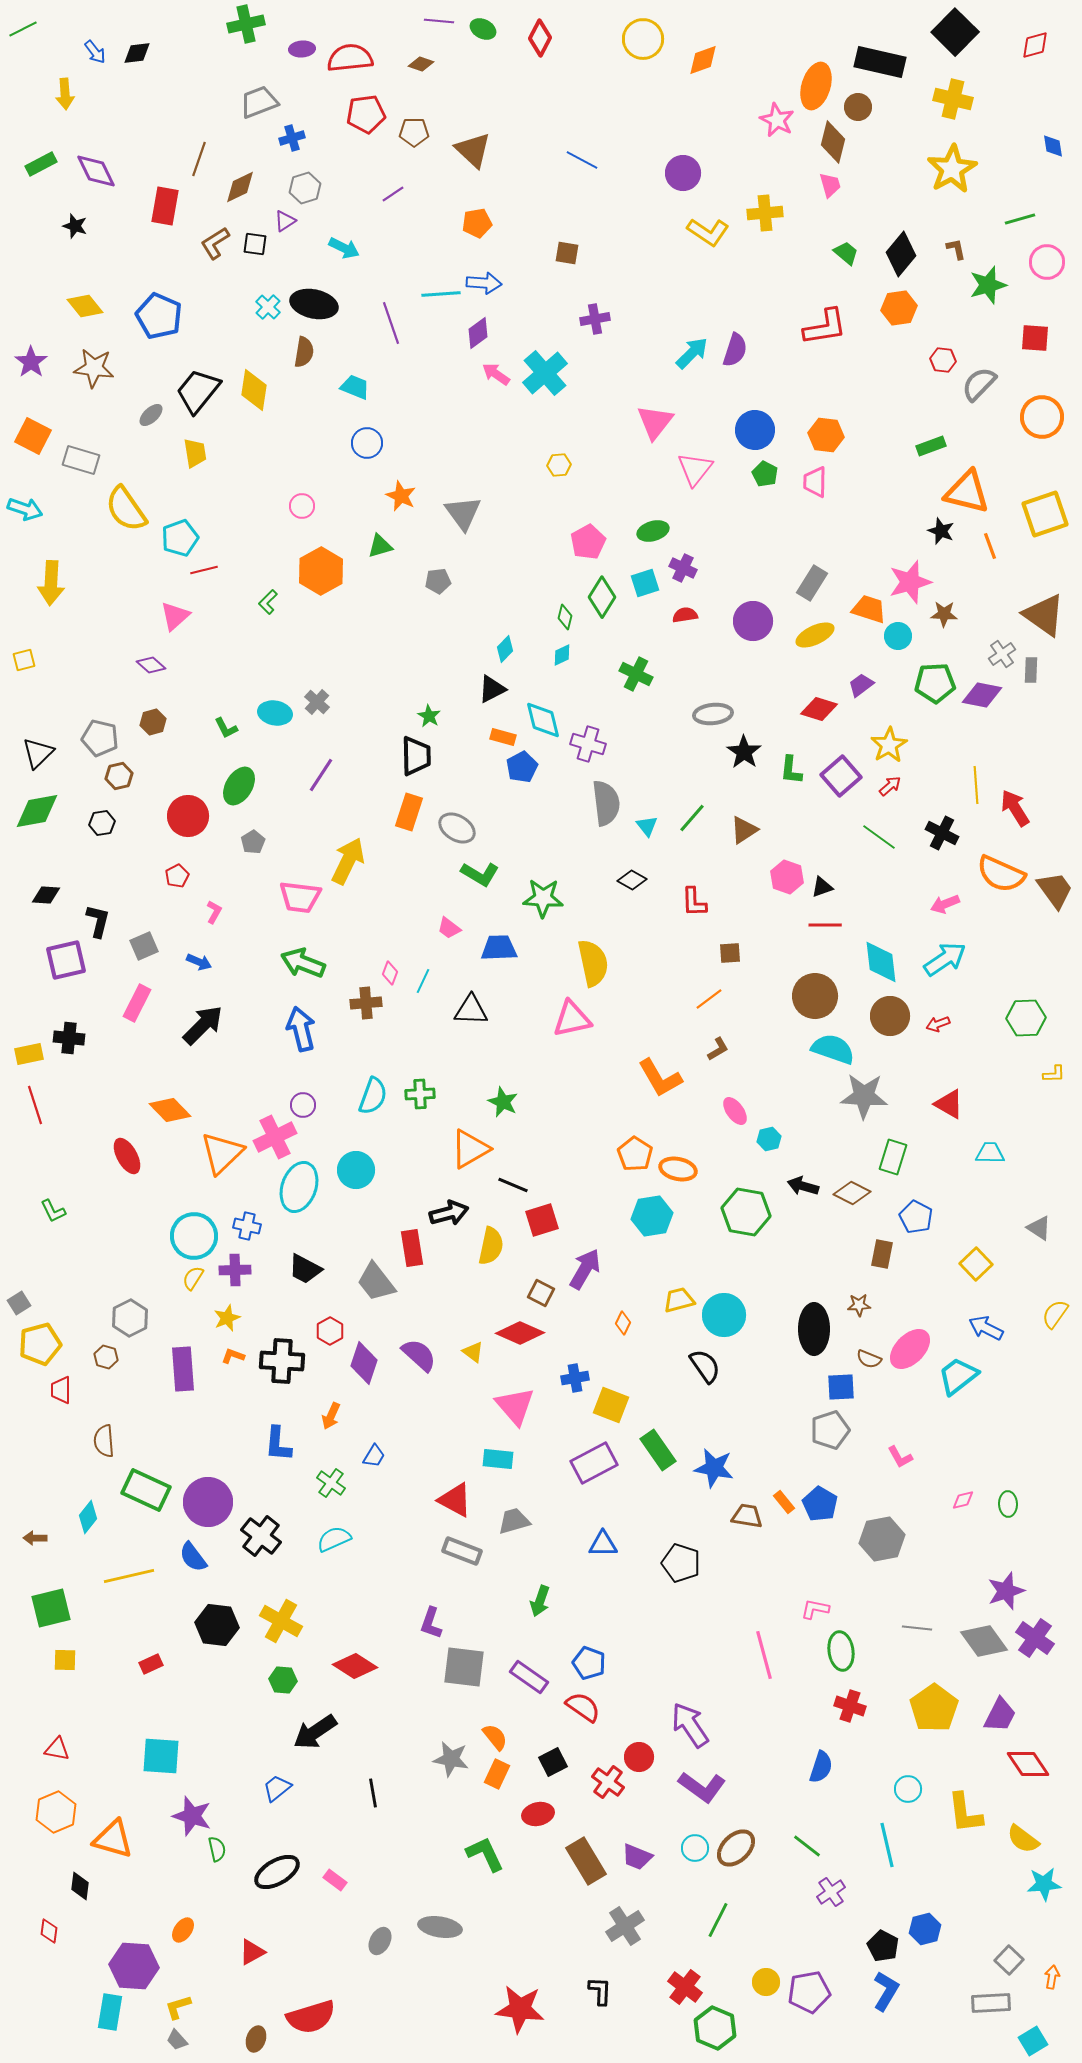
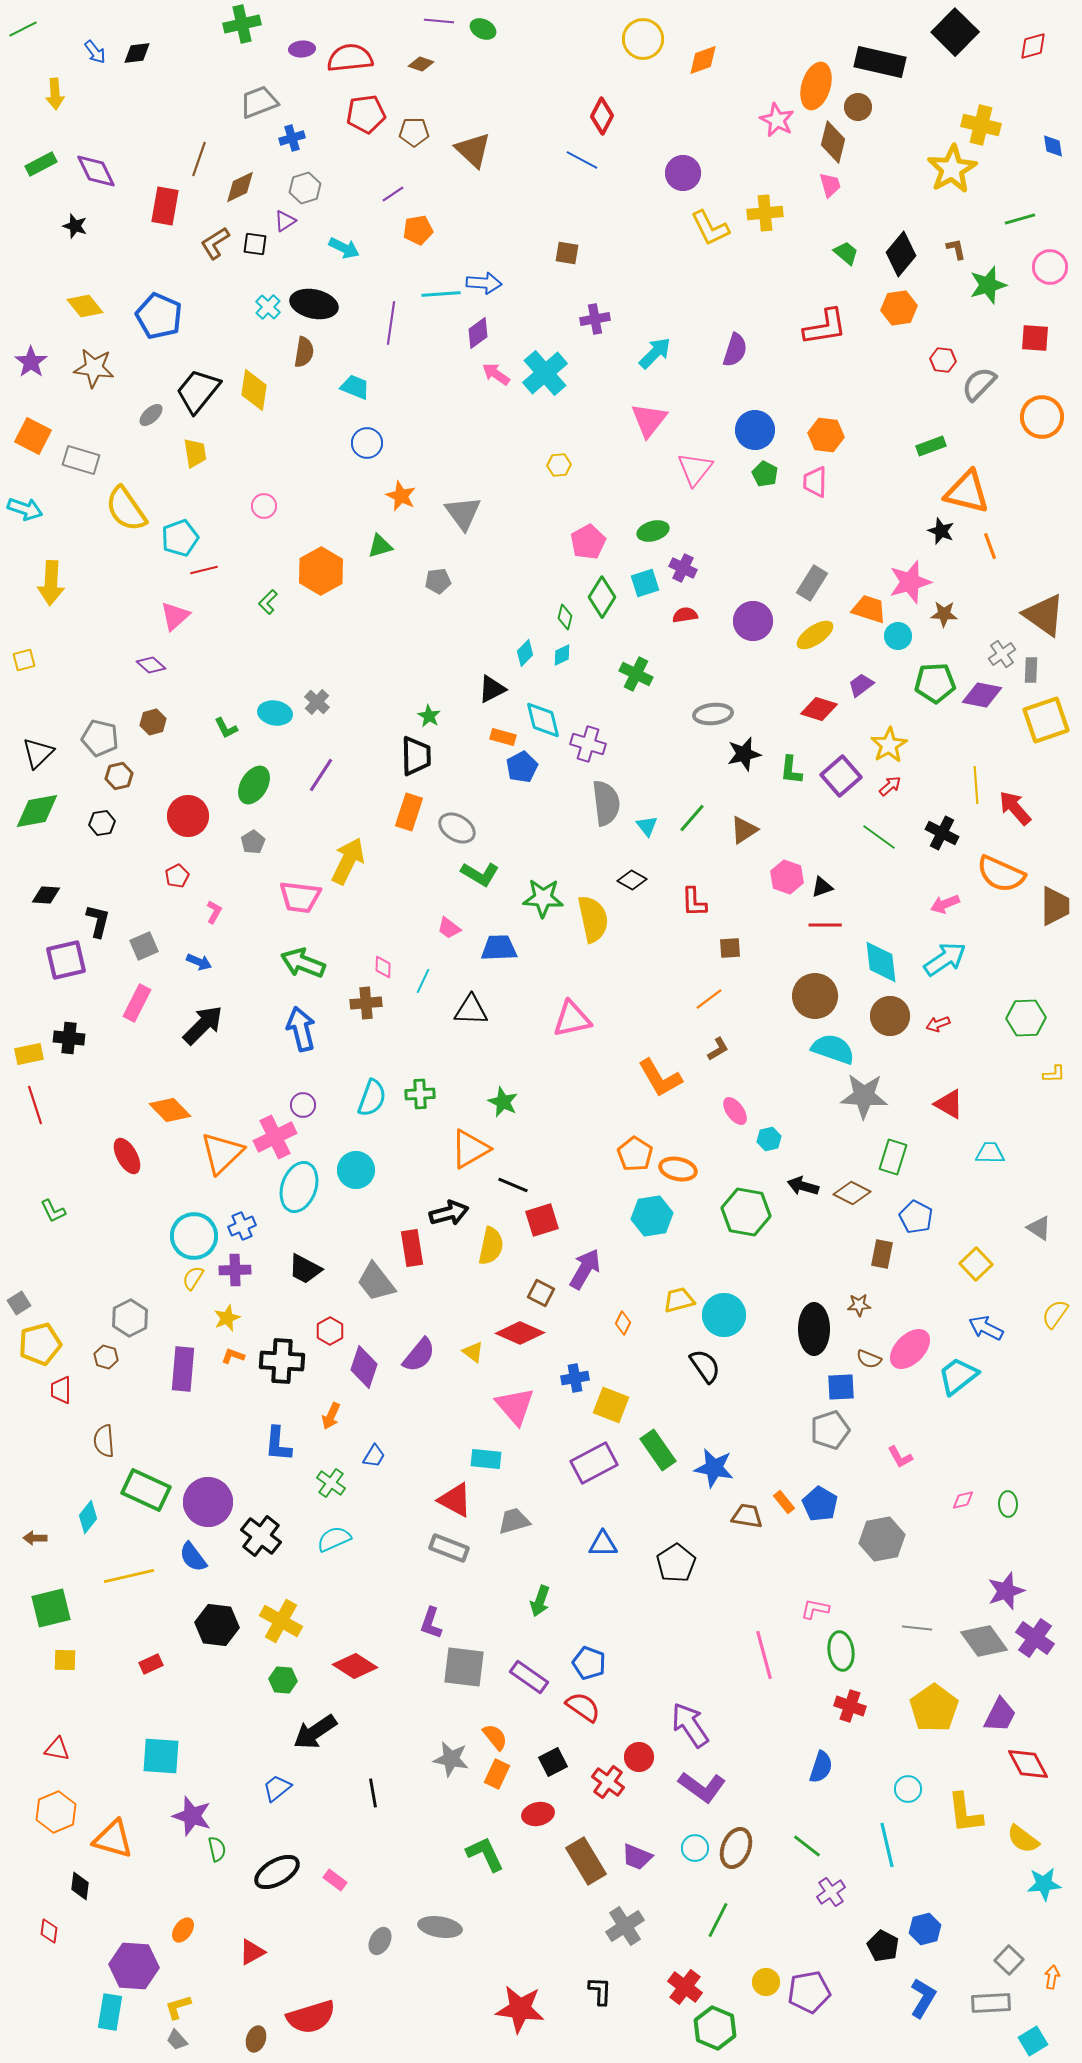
green cross at (246, 24): moved 4 px left
red diamond at (540, 38): moved 62 px right, 78 px down
red diamond at (1035, 45): moved 2 px left, 1 px down
yellow arrow at (65, 94): moved 10 px left
yellow cross at (953, 99): moved 28 px right, 26 px down
orange pentagon at (477, 223): moved 59 px left, 7 px down
yellow L-shape at (708, 232): moved 2 px right, 4 px up; rotated 30 degrees clockwise
pink circle at (1047, 262): moved 3 px right, 5 px down
purple line at (391, 323): rotated 27 degrees clockwise
cyan arrow at (692, 353): moved 37 px left
pink triangle at (655, 422): moved 6 px left, 2 px up
pink circle at (302, 506): moved 38 px left
yellow square at (1045, 514): moved 1 px right, 206 px down
yellow ellipse at (815, 635): rotated 9 degrees counterclockwise
cyan diamond at (505, 649): moved 20 px right, 4 px down
black star at (744, 752): moved 2 px down; rotated 24 degrees clockwise
green ellipse at (239, 786): moved 15 px right, 1 px up
red arrow at (1015, 808): rotated 9 degrees counterclockwise
brown trapezoid at (1055, 890): moved 16 px down; rotated 36 degrees clockwise
brown square at (730, 953): moved 5 px up
yellow semicircle at (593, 963): moved 44 px up
pink diamond at (390, 973): moved 7 px left, 6 px up; rotated 20 degrees counterclockwise
cyan semicircle at (373, 1096): moved 1 px left, 2 px down
blue cross at (247, 1226): moved 5 px left; rotated 36 degrees counterclockwise
purple semicircle at (419, 1355): rotated 87 degrees clockwise
purple diamond at (364, 1363): moved 4 px down
purple rectangle at (183, 1369): rotated 9 degrees clockwise
cyan rectangle at (498, 1459): moved 12 px left
gray rectangle at (462, 1551): moved 13 px left, 3 px up
black pentagon at (681, 1563): moved 5 px left; rotated 21 degrees clockwise
red diamond at (1028, 1764): rotated 6 degrees clockwise
brown ellipse at (736, 1848): rotated 24 degrees counterclockwise
blue L-shape at (886, 1991): moved 37 px right, 7 px down
